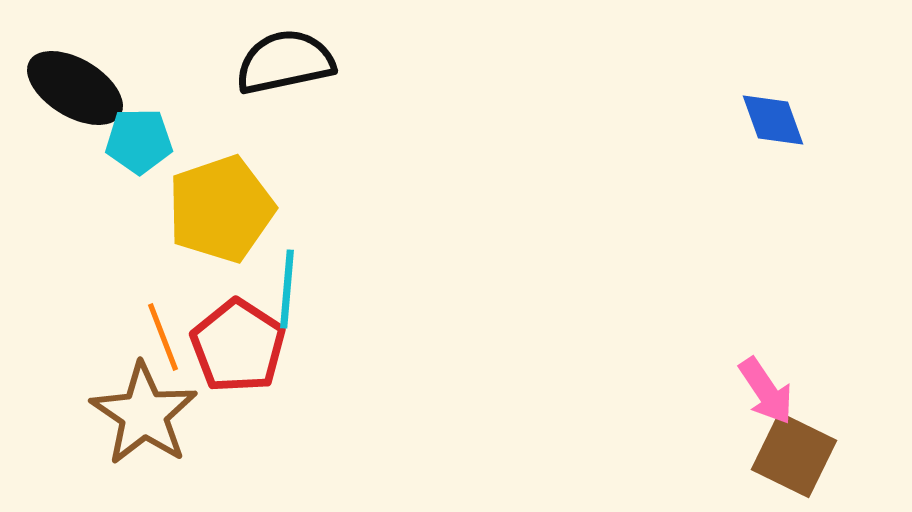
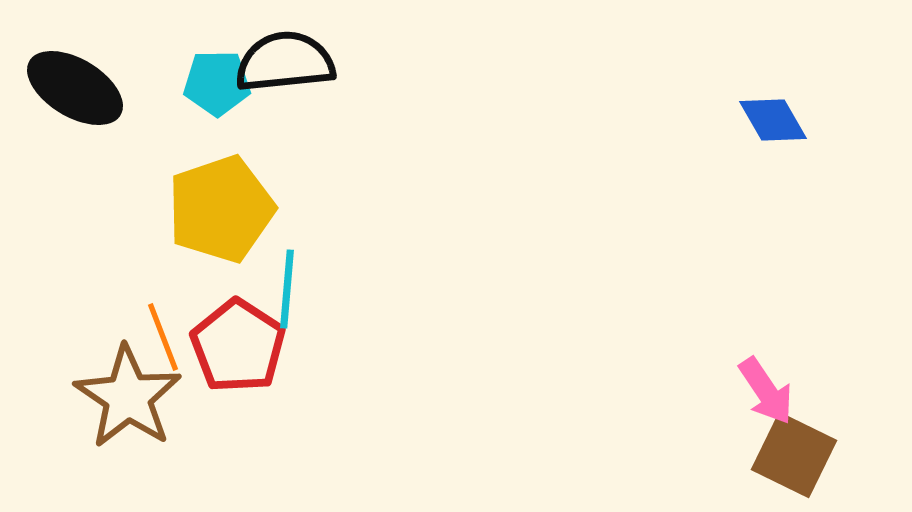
black semicircle: rotated 6 degrees clockwise
blue diamond: rotated 10 degrees counterclockwise
cyan pentagon: moved 78 px right, 58 px up
brown star: moved 16 px left, 17 px up
